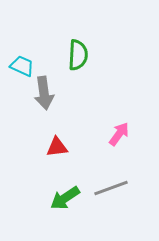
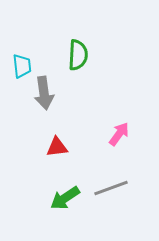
cyan trapezoid: rotated 60 degrees clockwise
